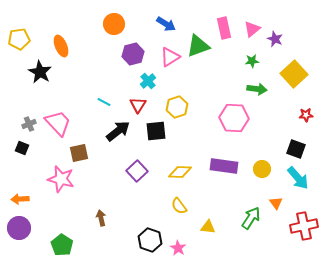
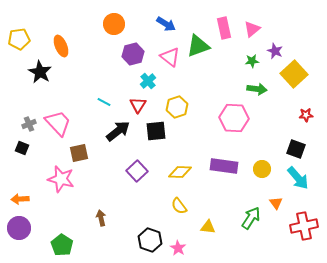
purple star at (275, 39): moved 12 px down
pink triangle at (170, 57): rotated 50 degrees counterclockwise
